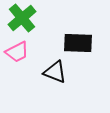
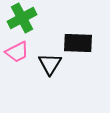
green cross: rotated 12 degrees clockwise
black triangle: moved 5 px left, 8 px up; rotated 40 degrees clockwise
